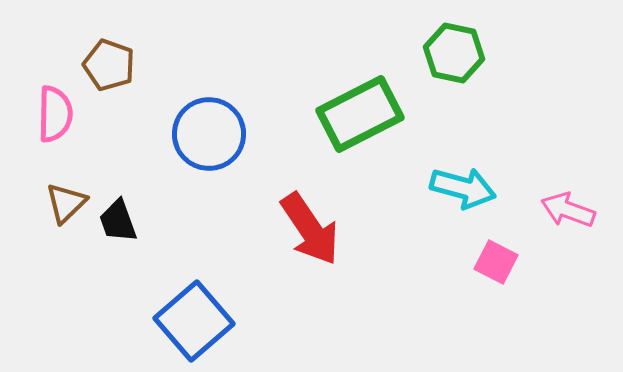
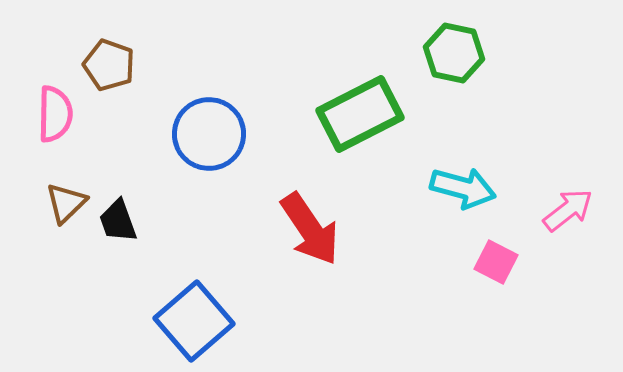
pink arrow: rotated 122 degrees clockwise
